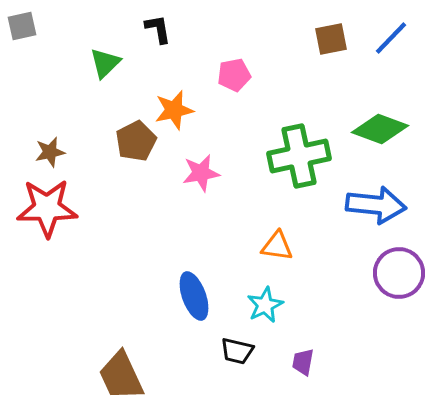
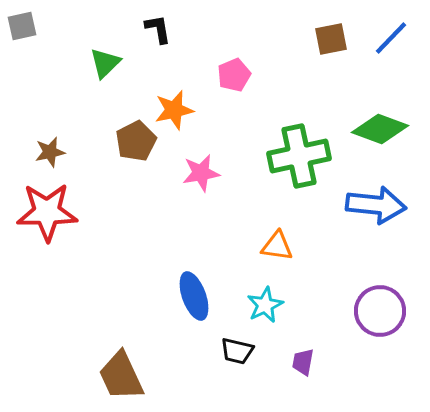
pink pentagon: rotated 12 degrees counterclockwise
red star: moved 4 px down
purple circle: moved 19 px left, 38 px down
